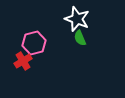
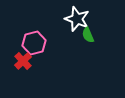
green semicircle: moved 8 px right, 3 px up
red cross: rotated 12 degrees counterclockwise
